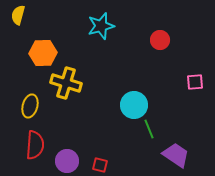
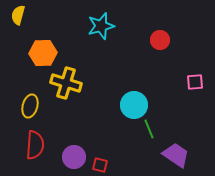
purple circle: moved 7 px right, 4 px up
